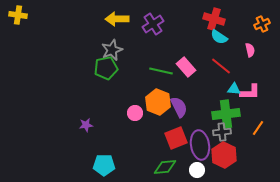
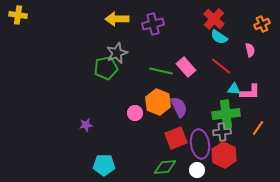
red cross: rotated 25 degrees clockwise
purple cross: rotated 20 degrees clockwise
gray star: moved 5 px right, 3 px down
purple ellipse: moved 1 px up
